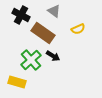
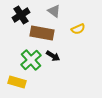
black cross: rotated 30 degrees clockwise
brown rectangle: moved 1 px left; rotated 25 degrees counterclockwise
